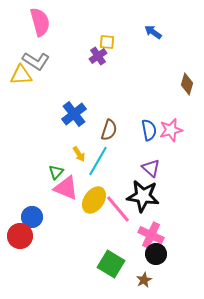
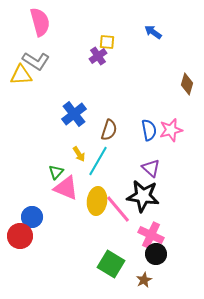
yellow ellipse: moved 3 px right, 1 px down; rotated 28 degrees counterclockwise
